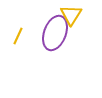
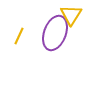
yellow line: moved 1 px right
